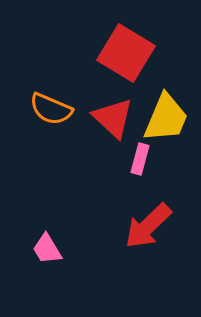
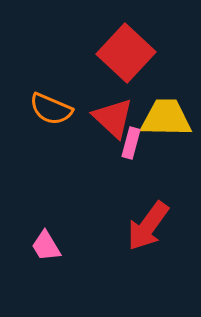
red square: rotated 12 degrees clockwise
yellow trapezoid: rotated 112 degrees counterclockwise
pink rectangle: moved 9 px left, 16 px up
red arrow: rotated 10 degrees counterclockwise
pink trapezoid: moved 1 px left, 3 px up
